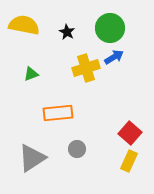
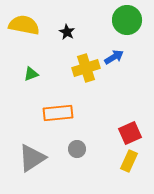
green circle: moved 17 px right, 8 px up
red square: rotated 25 degrees clockwise
